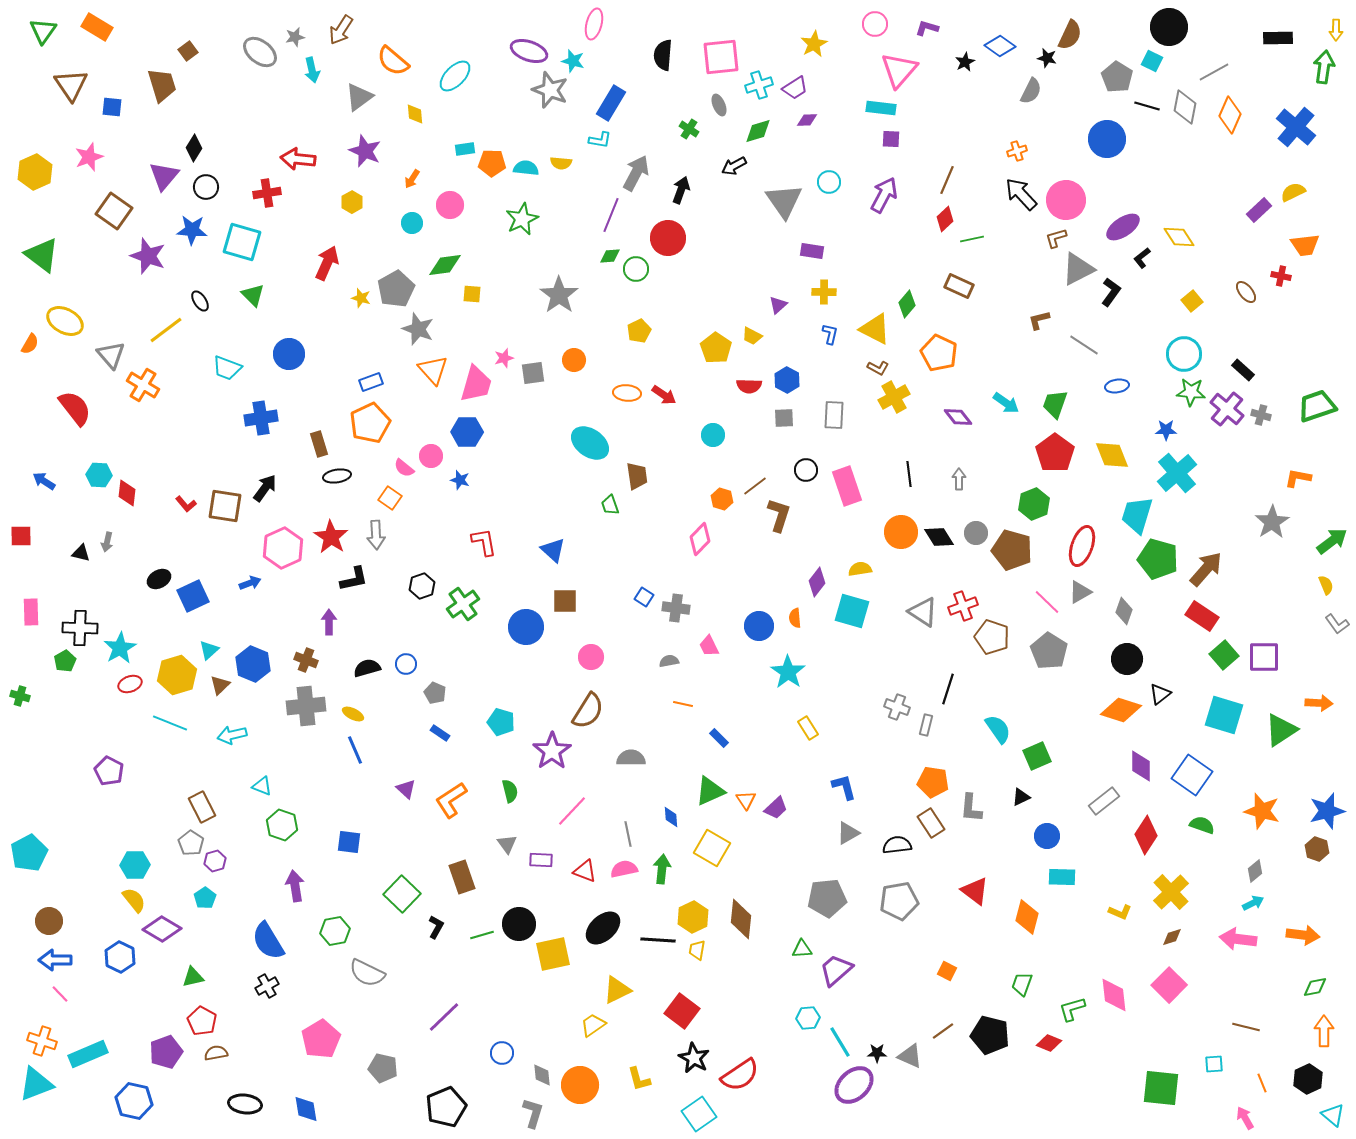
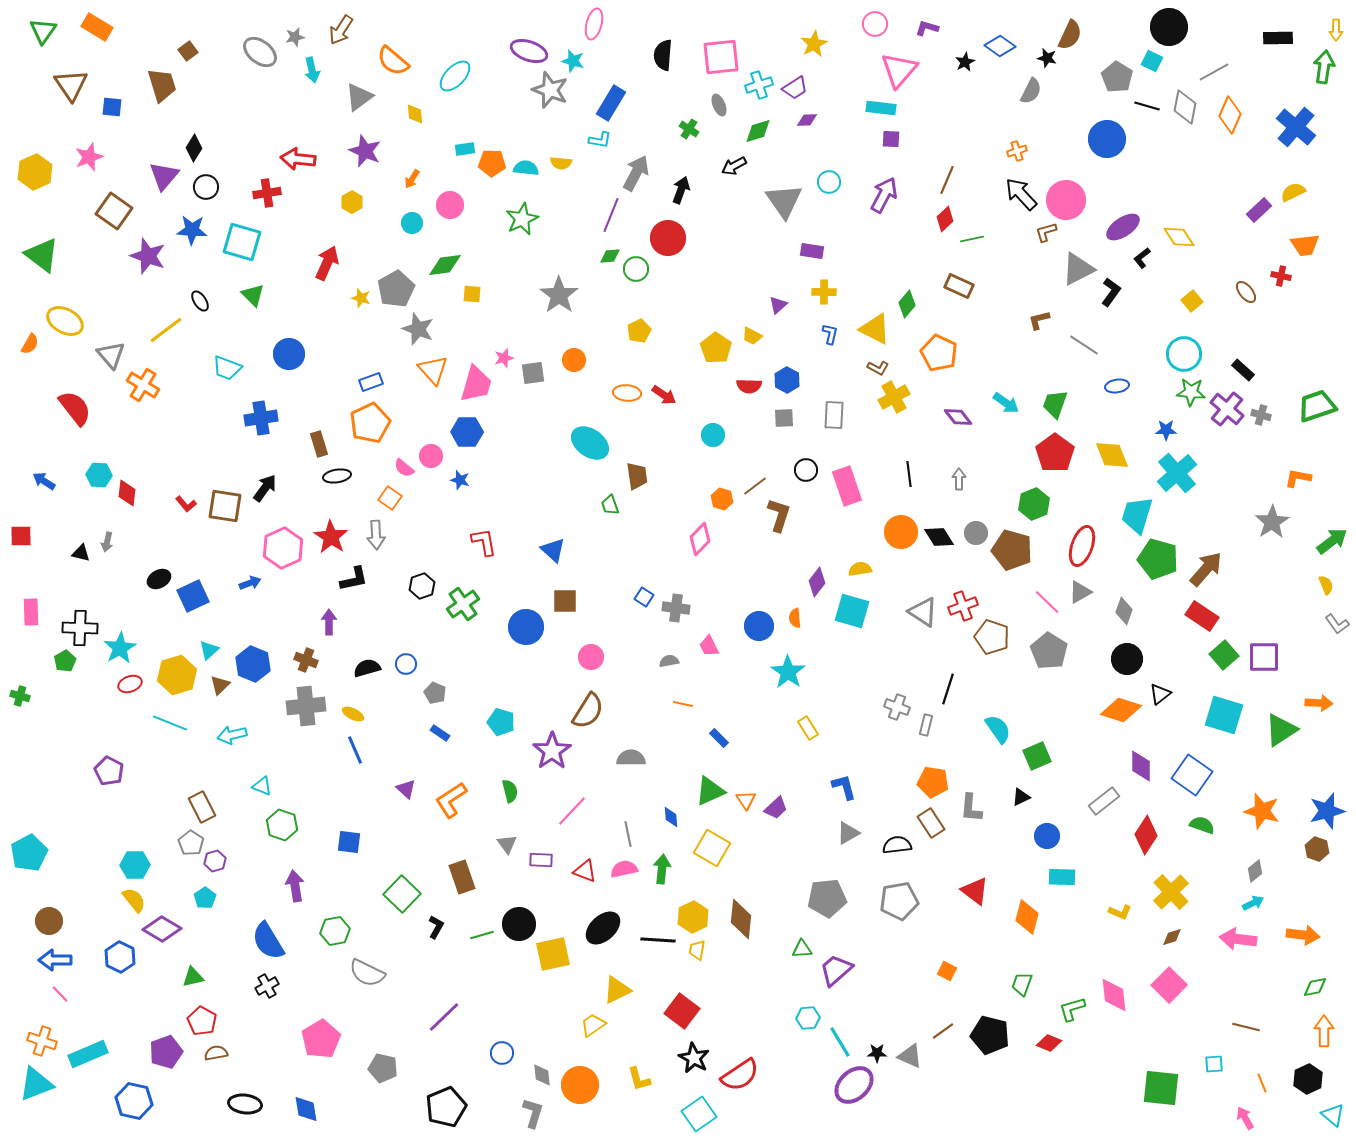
brown L-shape at (1056, 238): moved 10 px left, 6 px up
